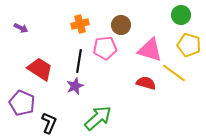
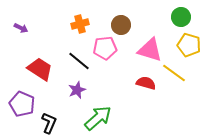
green circle: moved 2 px down
black line: rotated 60 degrees counterclockwise
purple star: moved 2 px right, 4 px down
purple pentagon: moved 1 px down
